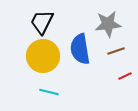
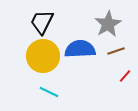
gray star: rotated 24 degrees counterclockwise
blue semicircle: rotated 96 degrees clockwise
red line: rotated 24 degrees counterclockwise
cyan line: rotated 12 degrees clockwise
